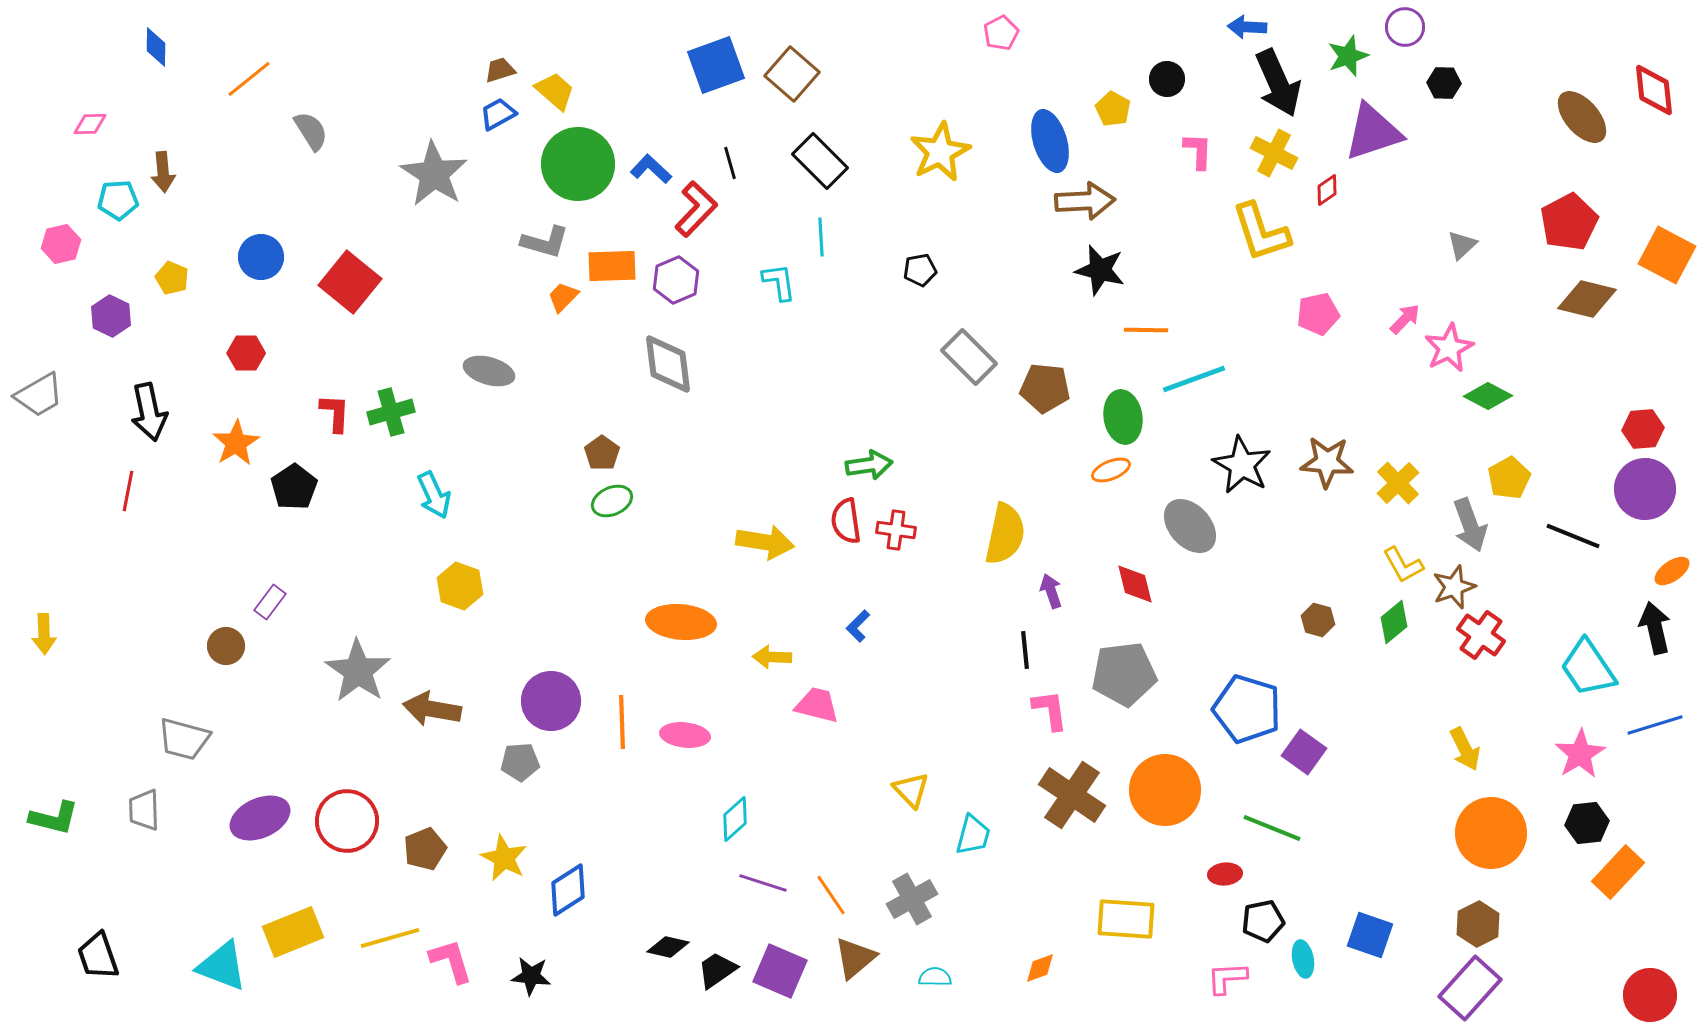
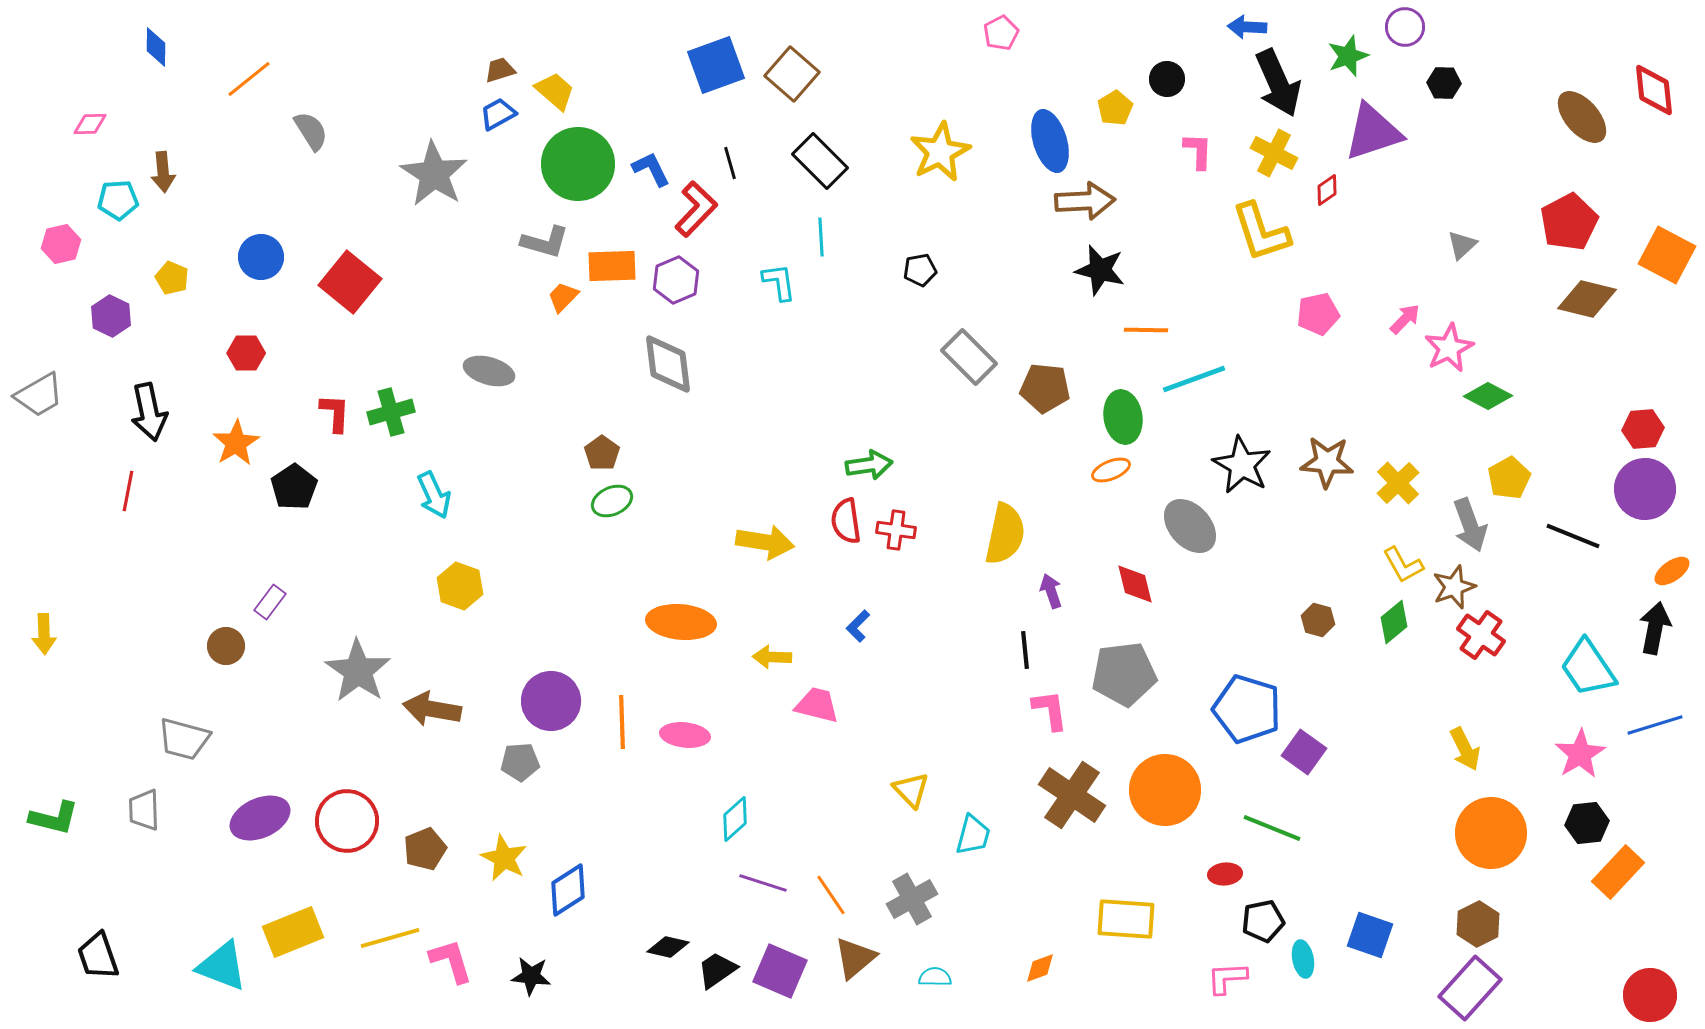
yellow pentagon at (1113, 109): moved 2 px right, 1 px up; rotated 12 degrees clockwise
blue L-shape at (651, 169): rotated 21 degrees clockwise
black arrow at (1655, 628): rotated 24 degrees clockwise
